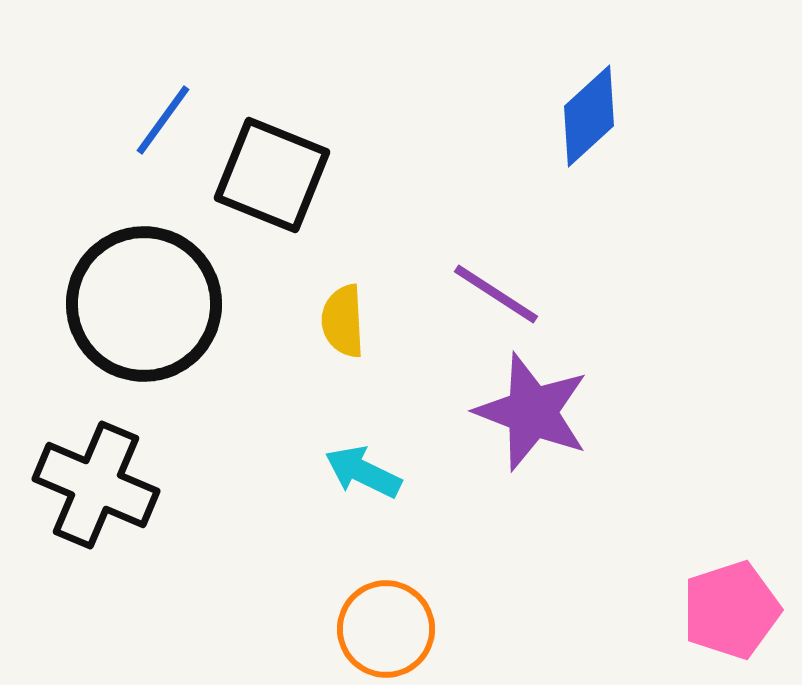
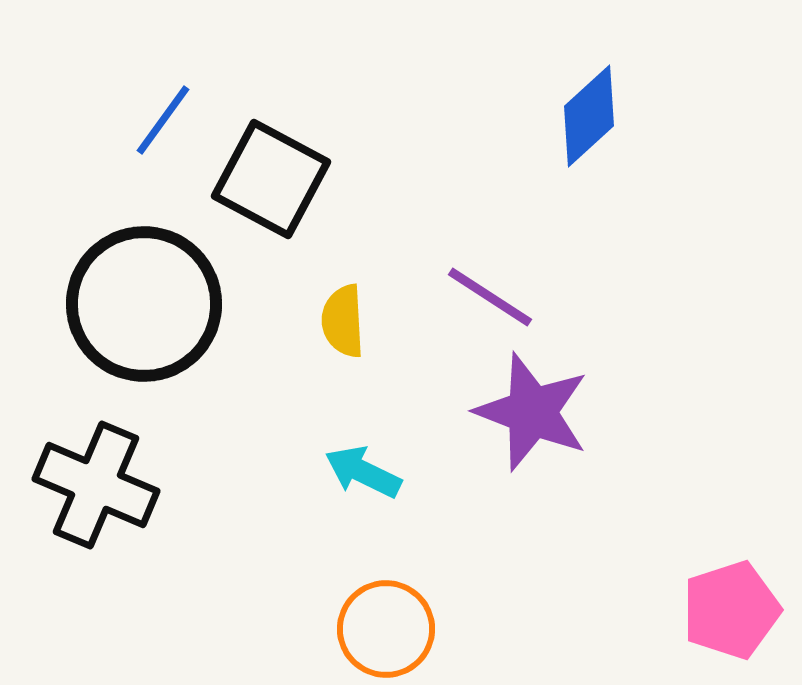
black square: moved 1 px left, 4 px down; rotated 6 degrees clockwise
purple line: moved 6 px left, 3 px down
